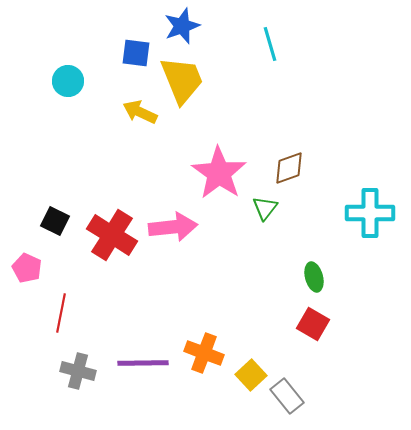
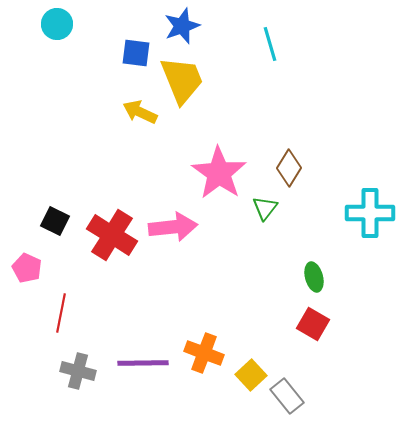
cyan circle: moved 11 px left, 57 px up
brown diamond: rotated 39 degrees counterclockwise
